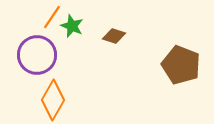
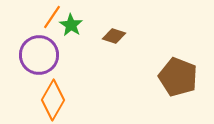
green star: moved 1 px left, 1 px up; rotated 10 degrees clockwise
purple circle: moved 2 px right
brown pentagon: moved 3 px left, 12 px down
